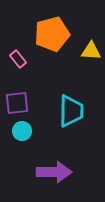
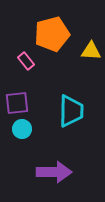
pink rectangle: moved 8 px right, 2 px down
cyan circle: moved 2 px up
